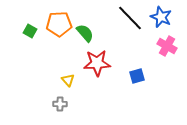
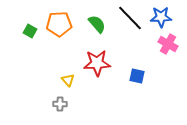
blue star: rotated 25 degrees counterclockwise
green semicircle: moved 12 px right, 9 px up
pink cross: moved 1 px right, 2 px up
blue square: rotated 28 degrees clockwise
